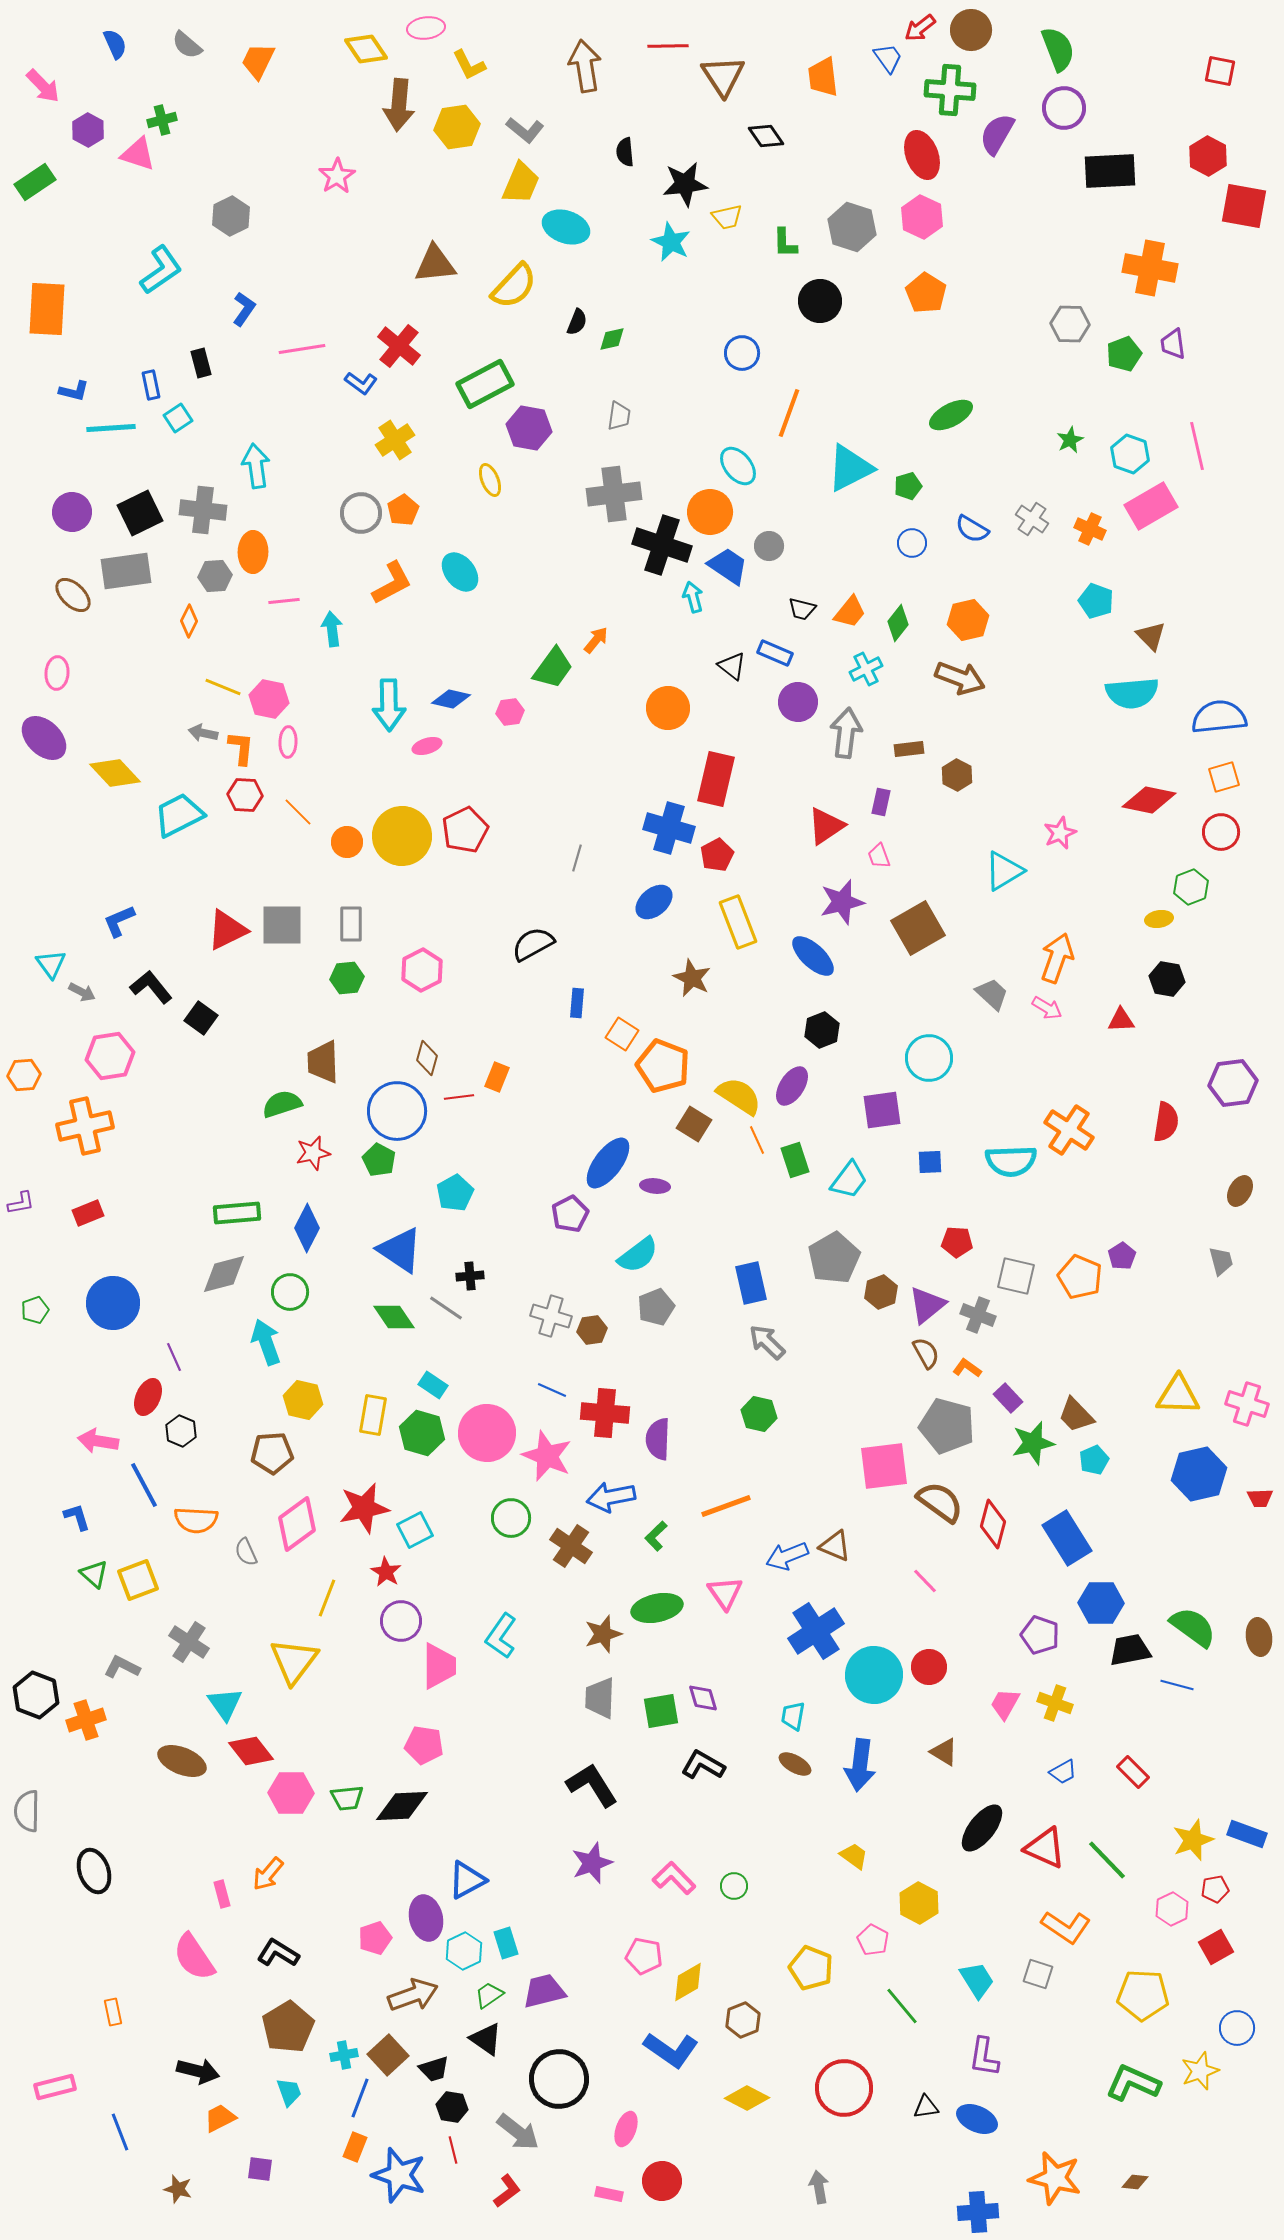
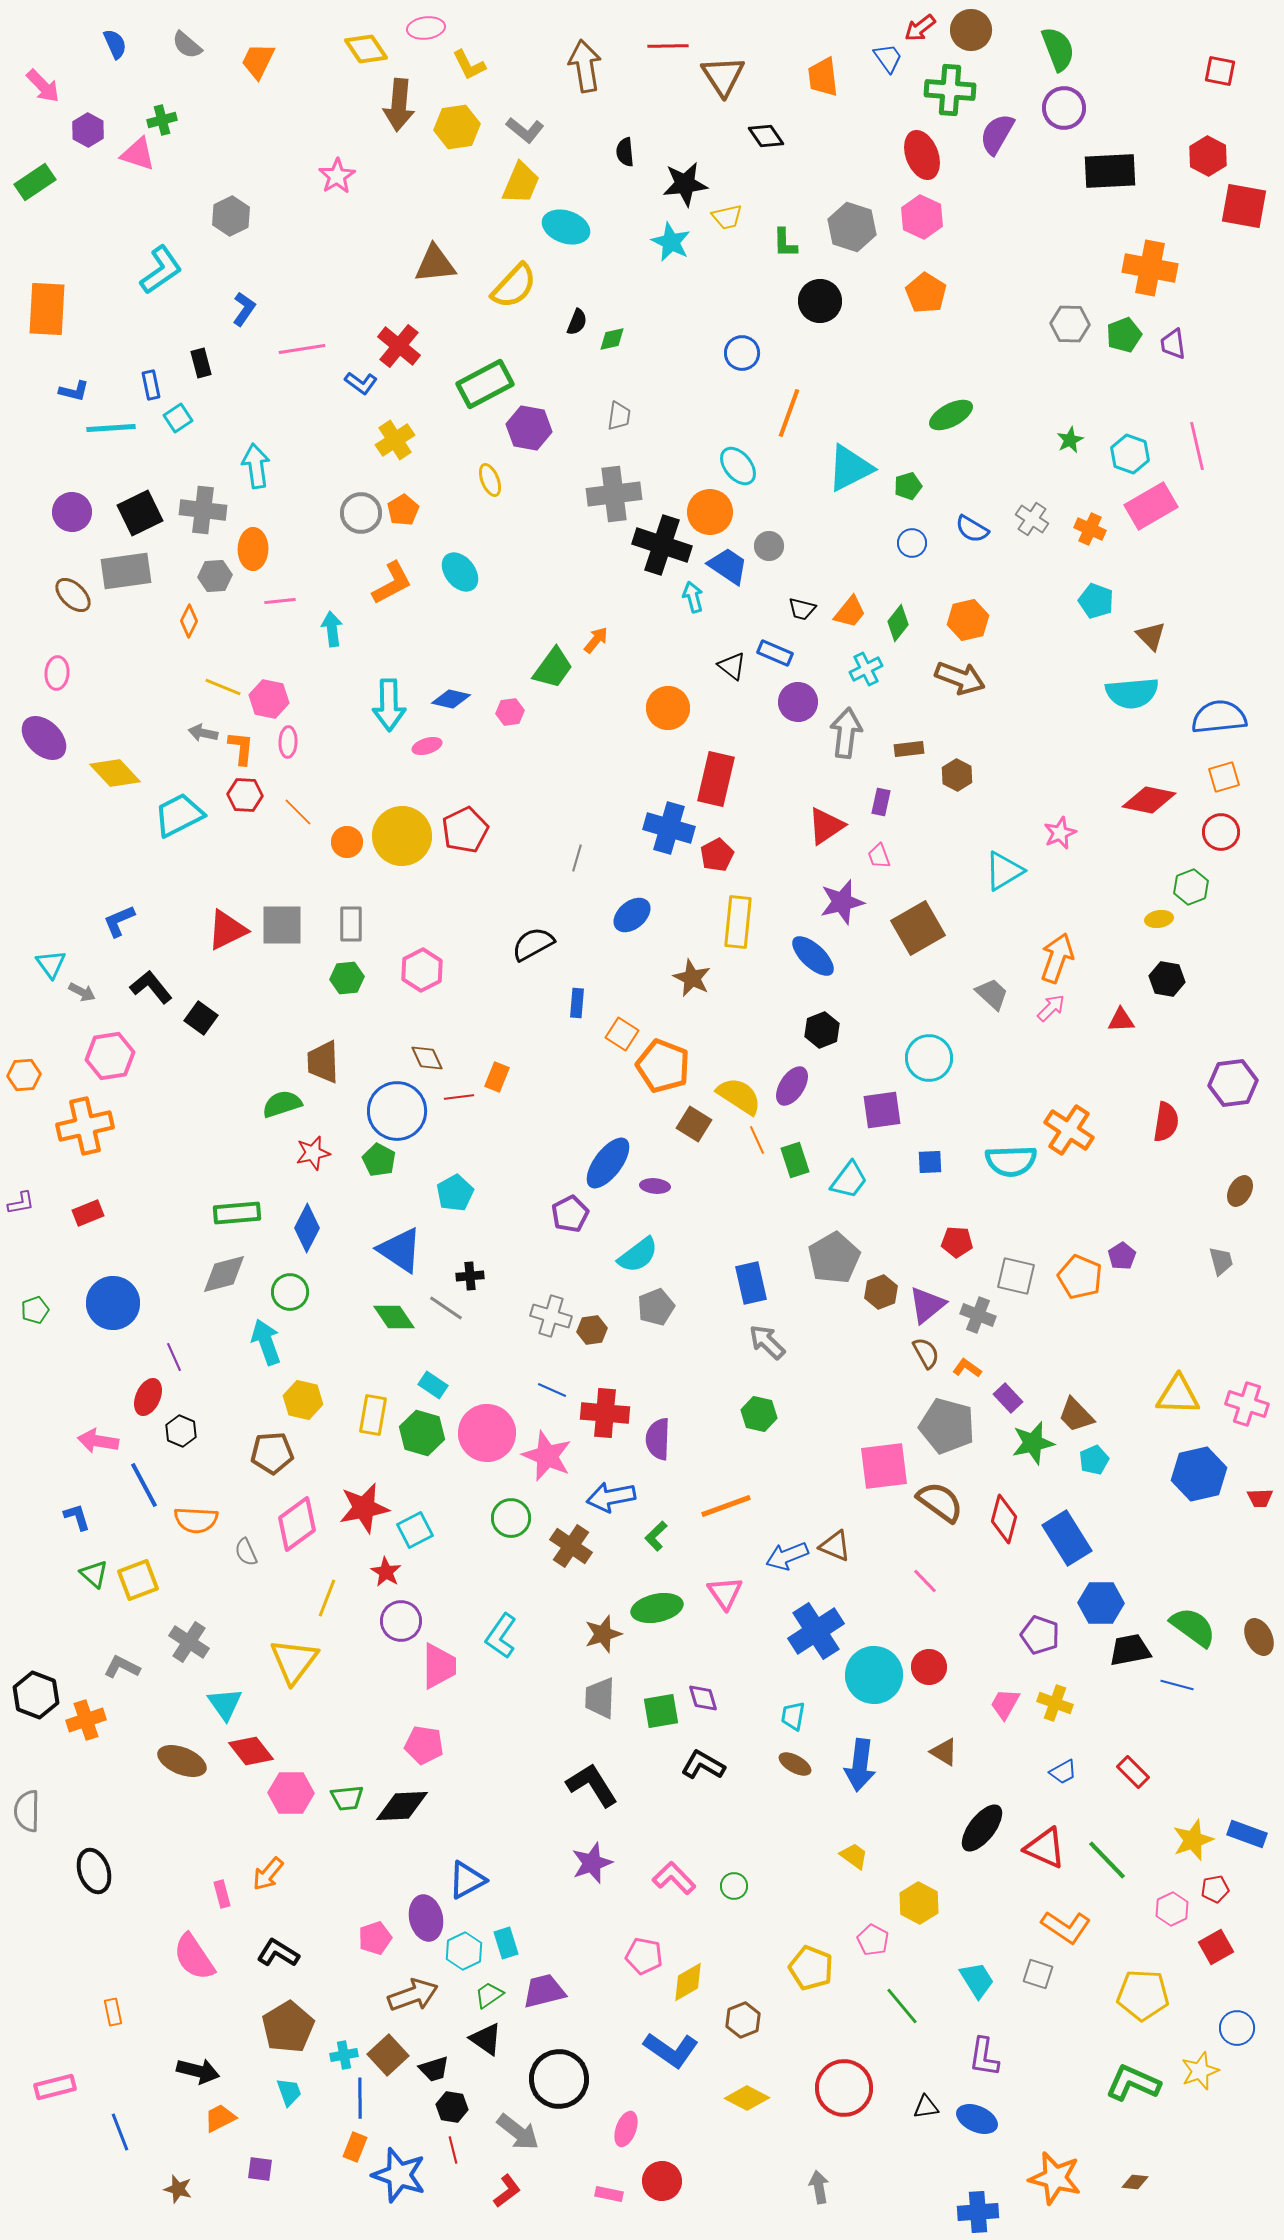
green pentagon at (1124, 354): moved 19 px up
orange ellipse at (253, 552): moved 3 px up
pink line at (284, 601): moved 4 px left
blue ellipse at (654, 902): moved 22 px left, 13 px down
yellow rectangle at (738, 922): rotated 27 degrees clockwise
pink arrow at (1047, 1008): moved 4 px right; rotated 76 degrees counterclockwise
brown diamond at (427, 1058): rotated 40 degrees counterclockwise
red diamond at (993, 1524): moved 11 px right, 5 px up
brown ellipse at (1259, 1637): rotated 18 degrees counterclockwise
blue line at (360, 2098): rotated 21 degrees counterclockwise
